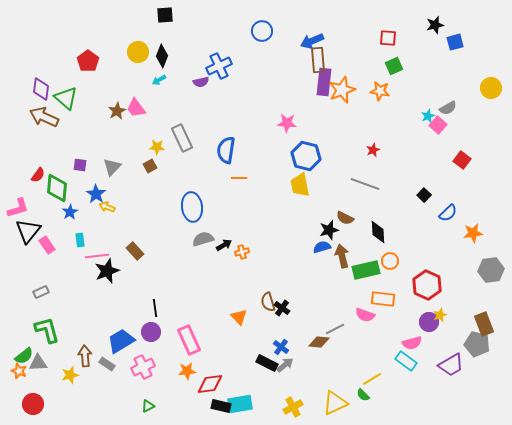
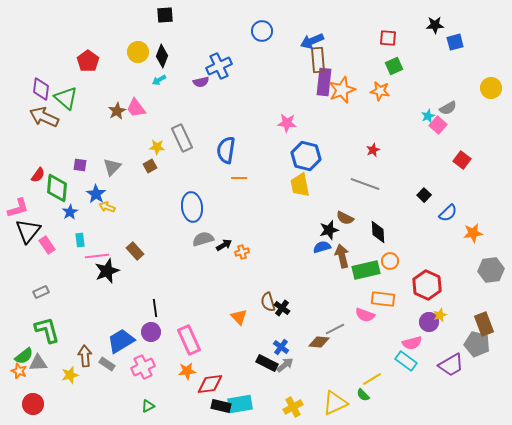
black star at (435, 25): rotated 12 degrees clockwise
